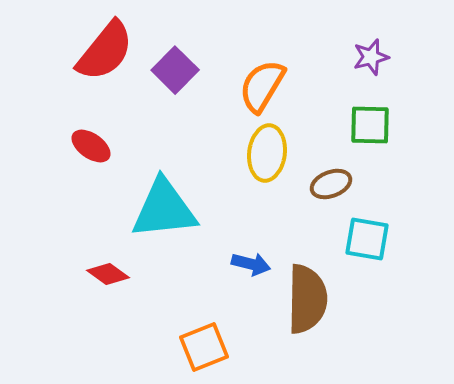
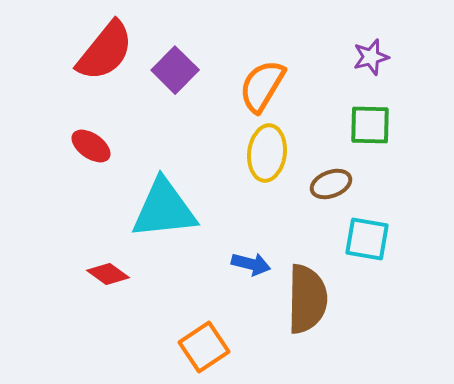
orange square: rotated 12 degrees counterclockwise
